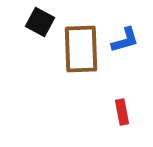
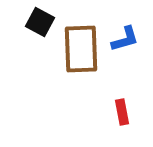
blue L-shape: moved 1 px up
